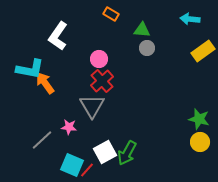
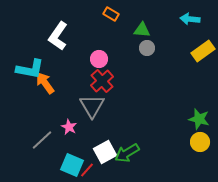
pink star: rotated 21 degrees clockwise
green arrow: rotated 30 degrees clockwise
